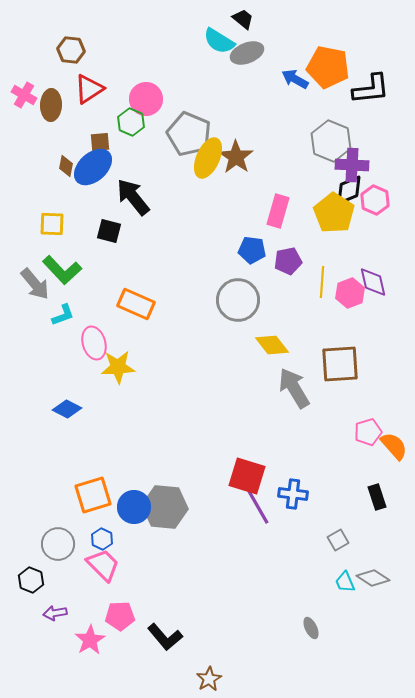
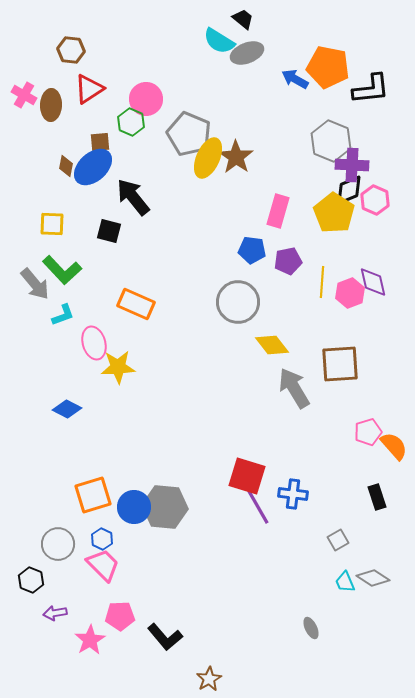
gray circle at (238, 300): moved 2 px down
